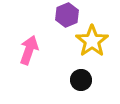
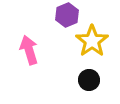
pink arrow: rotated 36 degrees counterclockwise
black circle: moved 8 px right
